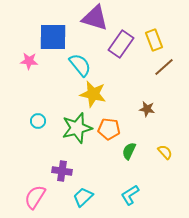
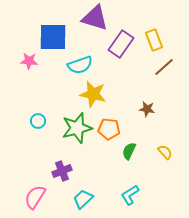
cyan semicircle: rotated 110 degrees clockwise
purple cross: rotated 30 degrees counterclockwise
cyan trapezoid: moved 2 px down
